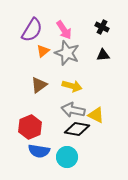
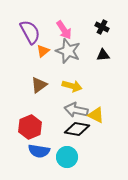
purple semicircle: moved 2 px left, 2 px down; rotated 60 degrees counterclockwise
gray star: moved 1 px right, 2 px up
gray arrow: moved 3 px right
